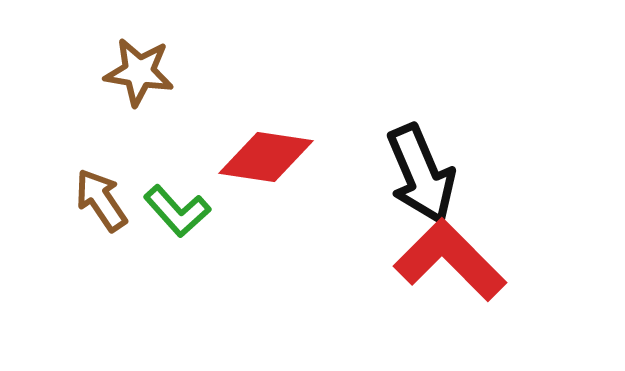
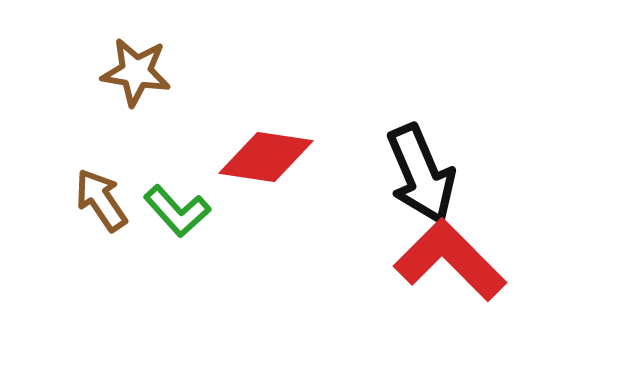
brown star: moved 3 px left
